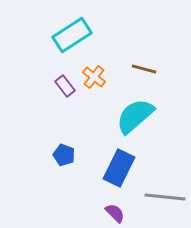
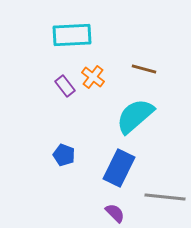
cyan rectangle: rotated 30 degrees clockwise
orange cross: moved 1 px left
